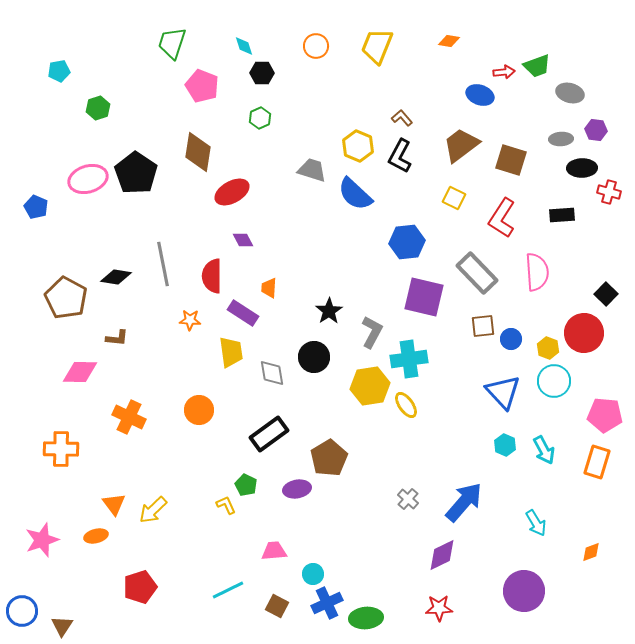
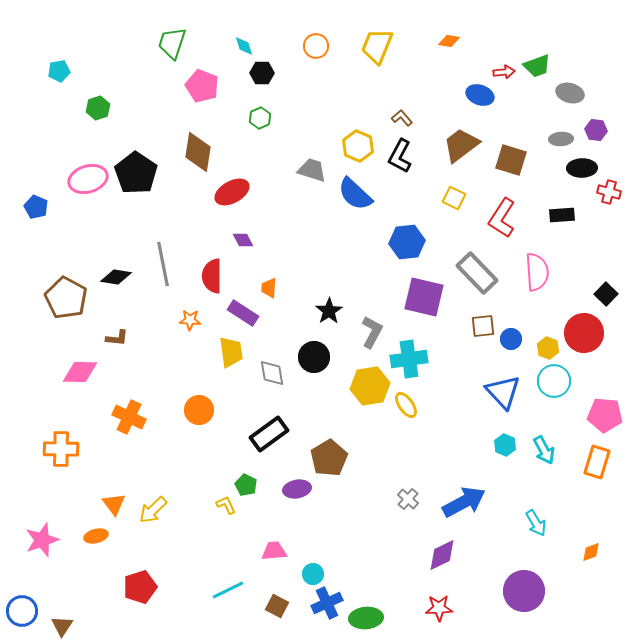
blue arrow at (464, 502): rotated 21 degrees clockwise
